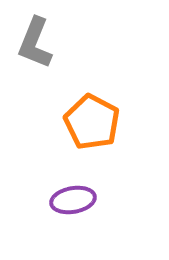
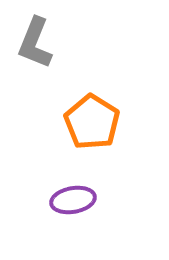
orange pentagon: rotated 4 degrees clockwise
